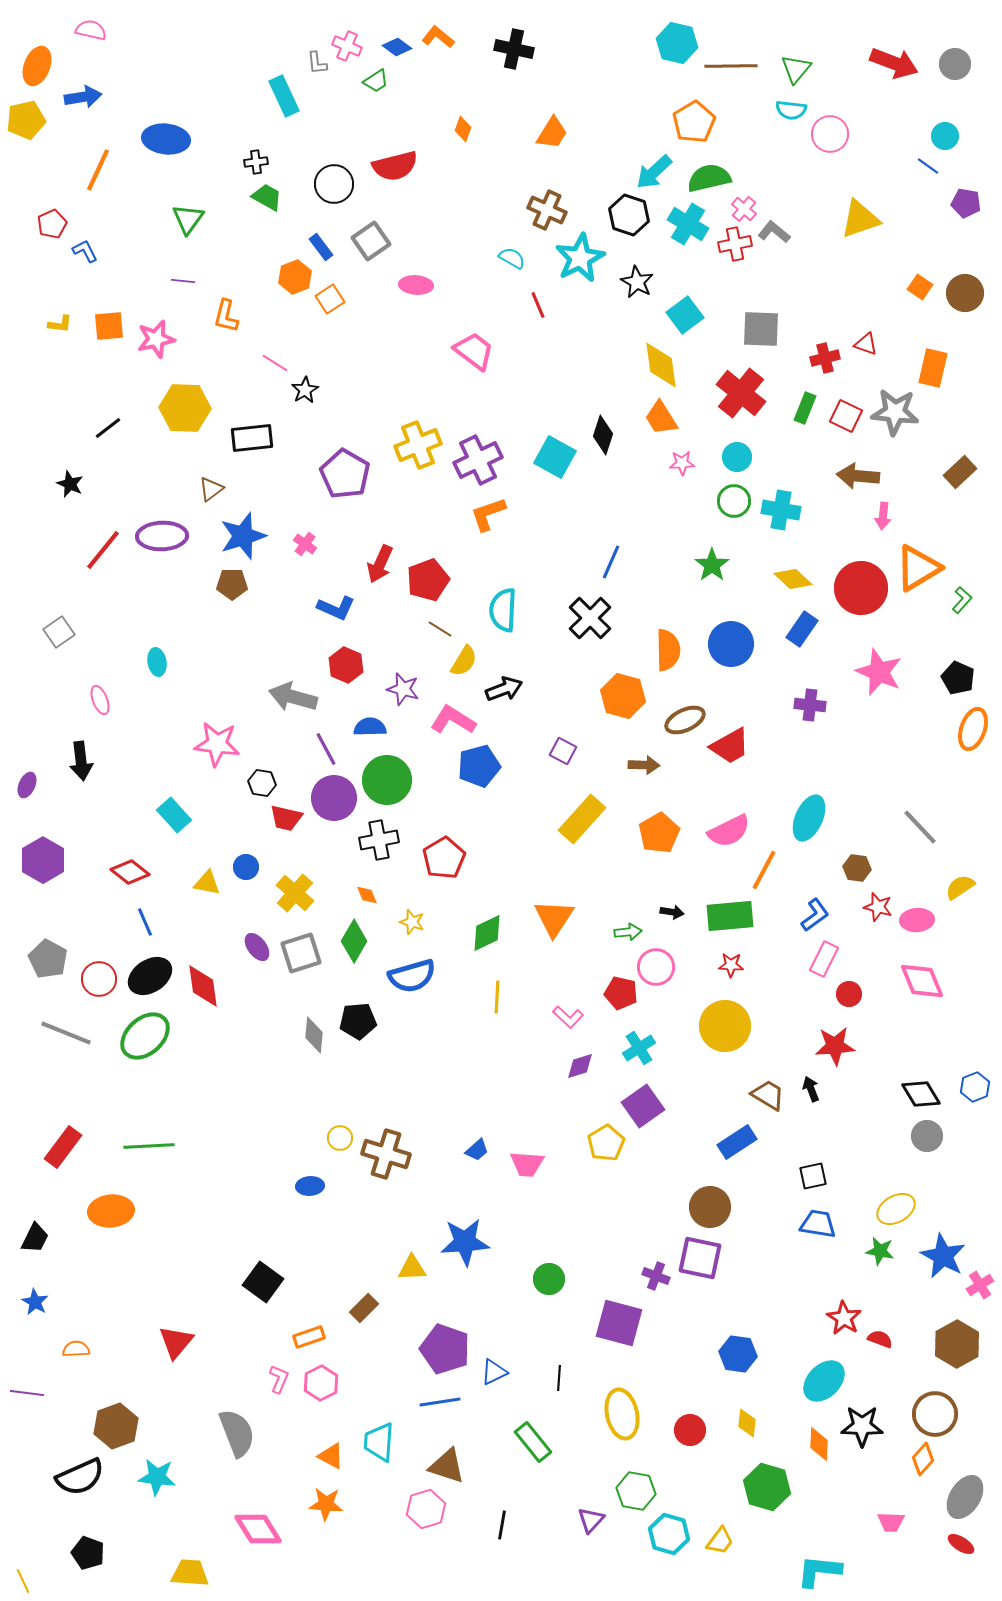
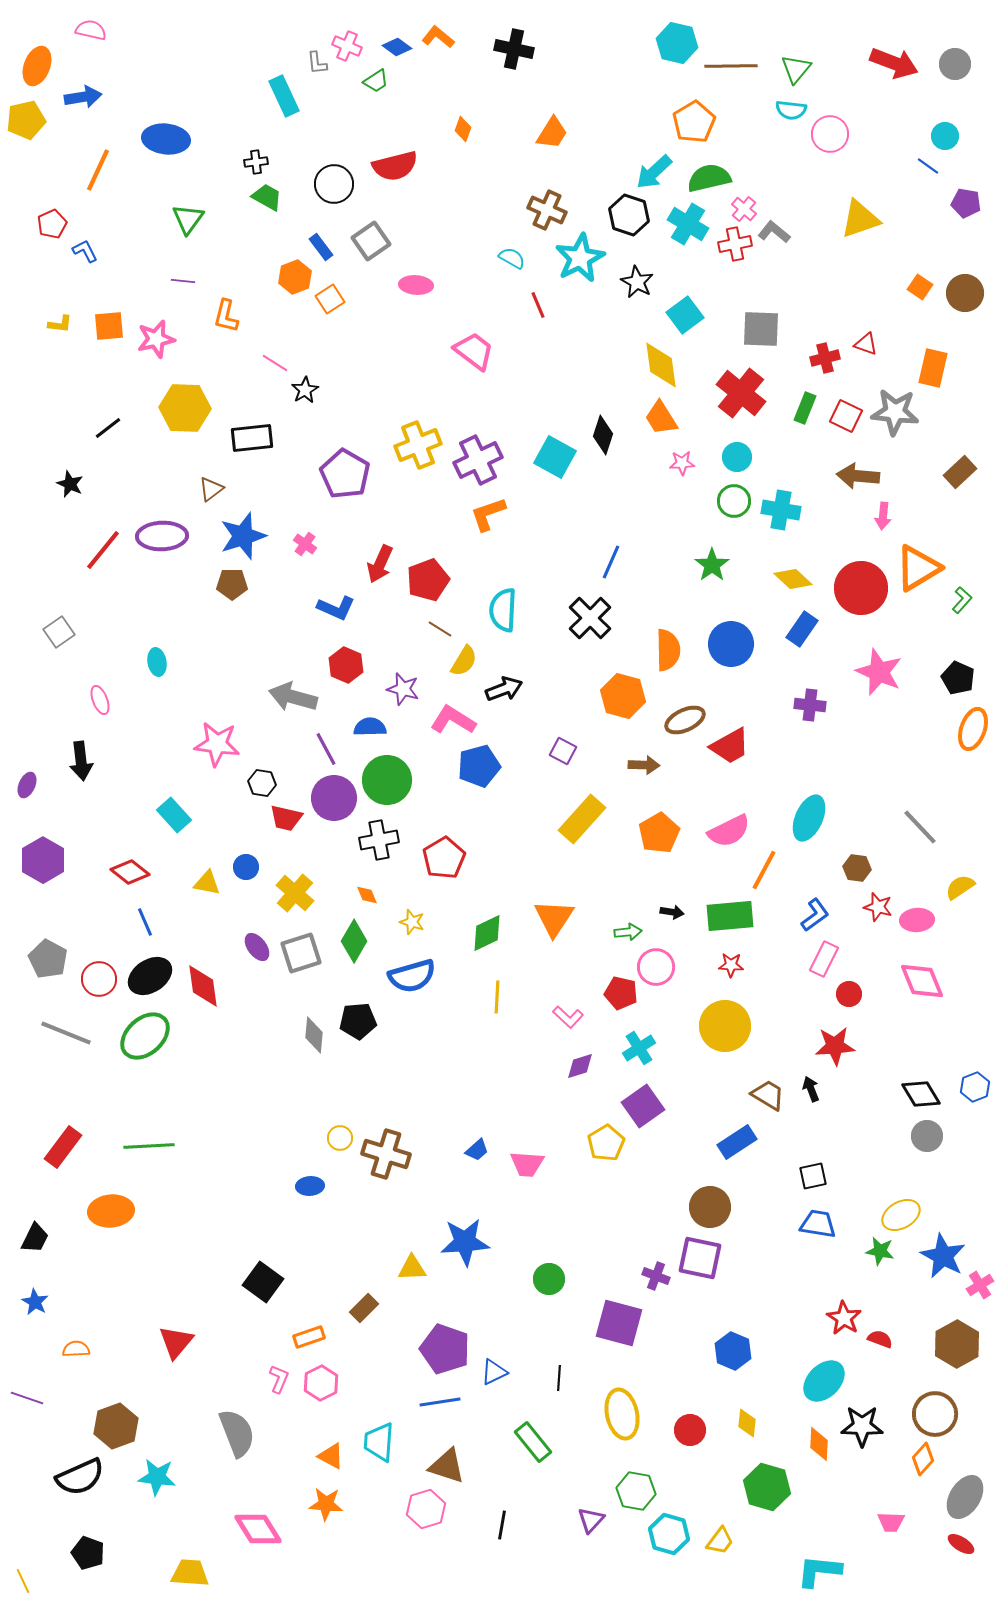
yellow ellipse at (896, 1209): moved 5 px right, 6 px down
blue hexagon at (738, 1354): moved 5 px left, 3 px up; rotated 15 degrees clockwise
purple line at (27, 1393): moved 5 px down; rotated 12 degrees clockwise
